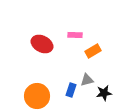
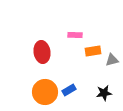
red ellipse: moved 8 px down; rotated 55 degrees clockwise
orange rectangle: rotated 21 degrees clockwise
gray triangle: moved 25 px right, 20 px up
blue rectangle: moved 2 px left; rotated 40 degrees clockwise
orange circle: moved 8 px right, 4 px up
